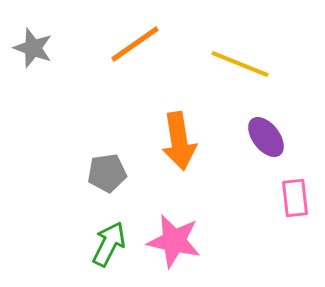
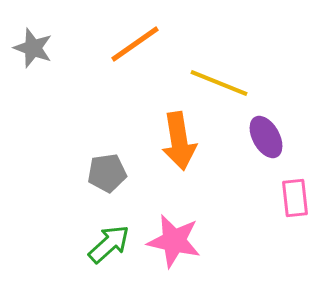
yellow line: moved 21 px left, 19 px down
purple ellipse: rotated 9 degrees clockwise
green arrow: rotated 21 degrees clockwise
